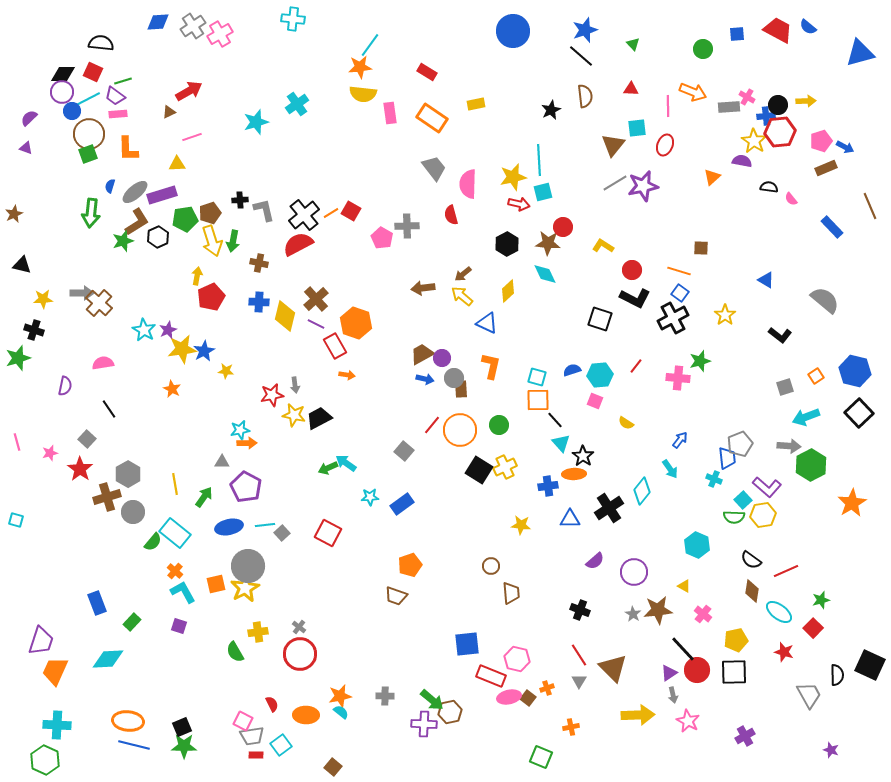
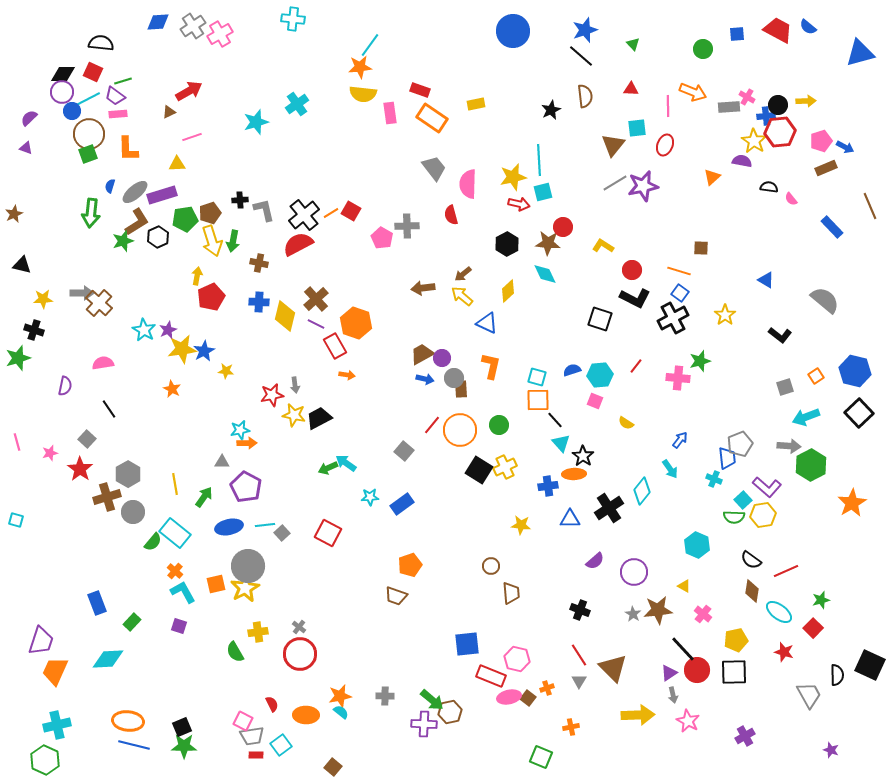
red rectangle at (427, 72): moved 7 px left, 18 px down; rotated 12 degrees counterclockwise
cyan cross at (57, 725): rotated 16 degrees counterclockwise
